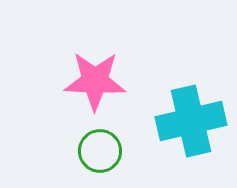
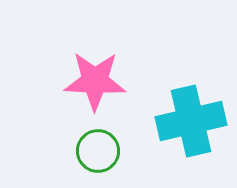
green circle: moved 2 px left
